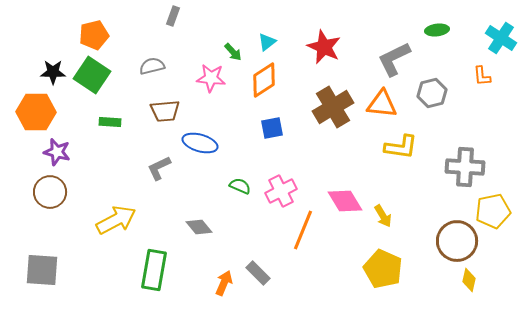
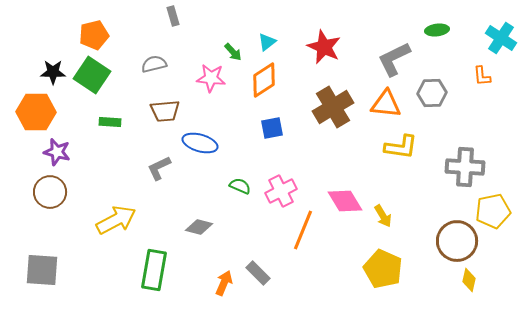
gray rectangle at (173, 16): rotated 36 degrees counterclockwise
gray semicircle at (152, 66): moved 2 px right, 2 px up
gray hexagon at (432, 93): rotated 12 degrees clockwise
orange triangle at (382, 104): moved 4 px right
gray diamond at (199, 227): rotated 36 degrees counterclockwise
